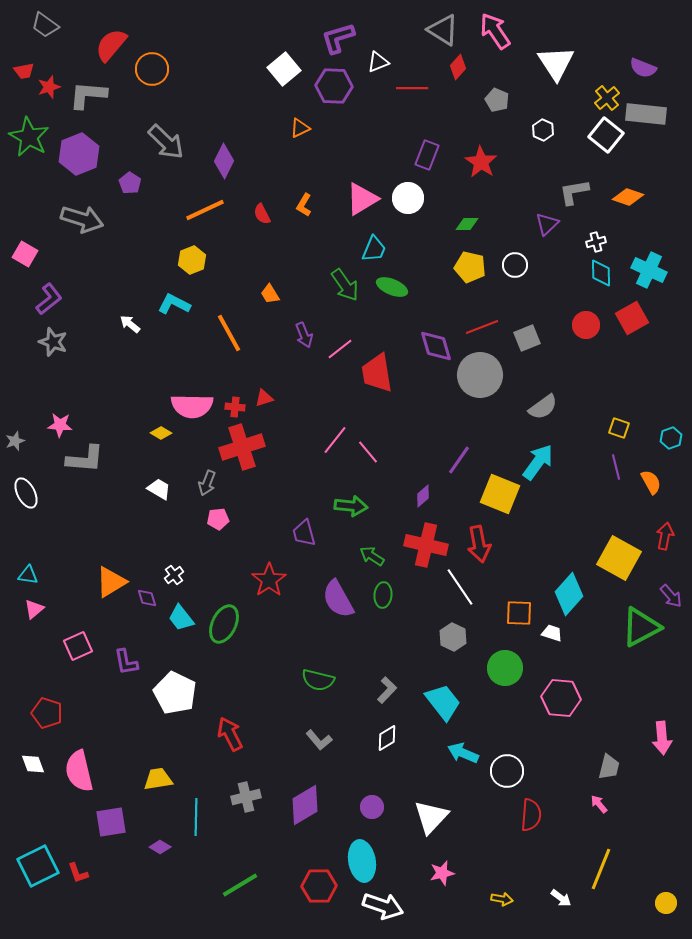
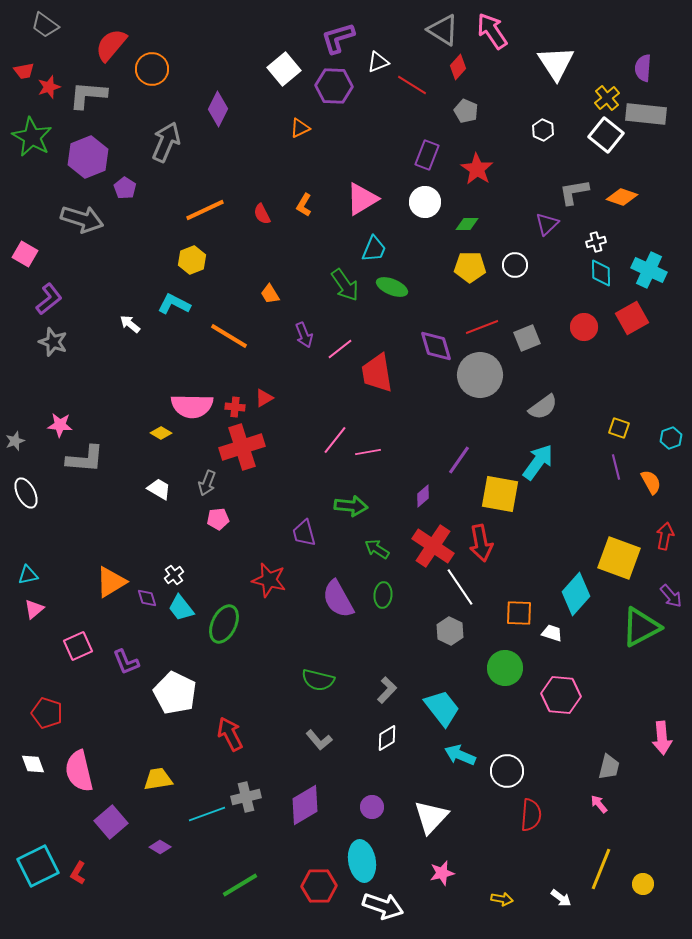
pink arrow at (495, 31): moved 3 px left
purple semicircle at (643, 68): rotated 72 degrees clockwise
red line at (412, 88): moved 3 px up; rotated 32 degrees clockwise
gray pentagon at (497, 100): moved 31 px left, 11 px down
green star at (29, 137): moved 3 px right
gray arrow at (166, 142): rotated 111 degrees counterclockwise
purple hexagon at (79, 154): moved 9 px right, 3 px down
purple diamond at (224, 161): moved 6 px left, 52 px up
red star at (481, 162): moved 4 px left, 7 px down
purple pentagon at (130, 183): moved 5 px left, 5 px down
orange diamond at (628, 197): moved 6 px left
white circle at (408, 198): moved 17 px right, 4 px down
yellow pentagon at (470, 267): rotated 12 degrees counterclockwise
red circle at (586, 325): moved 2 px left, 2 px down
orange line at (229, 333): moved 3 px down; rotated 30 degrees counterclockwise
red triangle at (264, 398): rotated 12 degrees counterclockwise
pink line at (368, 452): rotated 60 degrees counterclockwise
yellow square at (500, 494): rotated 12 degrees counterclockwise
red arrow at (479, 544): moved 2 px right, 1 px up
red cross at (426, 545): moved 7 px right, 1 px down; rotated 21 degrees clockwise
green arrow at (372, 556): moved 5 px right, 7 px up
yellow square at (619, 558): rotated 9 degrees counterclockwise
cyan triangle at (28, 575): rotated 20 degrees counterclockwise
red star at (269, 580): rotated 24 degrees counterclockwise
cyan diamond at (569, 594): moved 7 px right
cyan trapezoid at (181, 618): moved 10 px up
gray hexagon at (453, 637): moved 3 px left, 6 px up
purple L-shape at (126, 662): rotated 12 degrees counterclockwise
pink hexagon at (561, 698): moved 3 px up
cyan trapezoid at (443, 702): moved 1 px left, 6 px down
cyan arrow at (463, 753): moved 3 px left, 2 px down
cyan line at (196, 817): moved 11 px right, 3 px up; rotated 69 degrees clockwise
purple square at (111, 822): rotated 32 degrees counterclockwise
red L-shape at (78, 873): rotated 50 degrees clockwise
yellow circle at (666, 903): moved 23 px left, 19 px up
